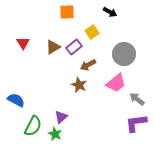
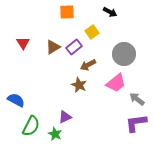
purple triangle: moved 4 px right; rotated 16 degrees clockwise
green semicircle: moved 2 px left
